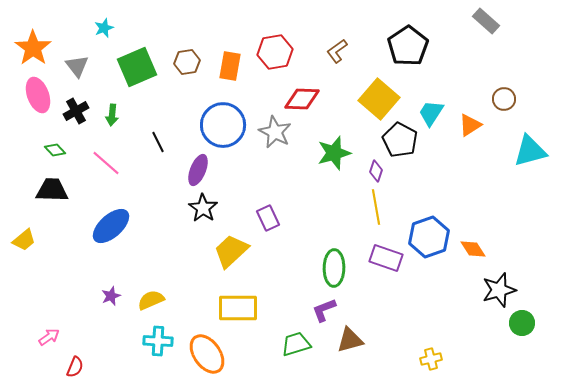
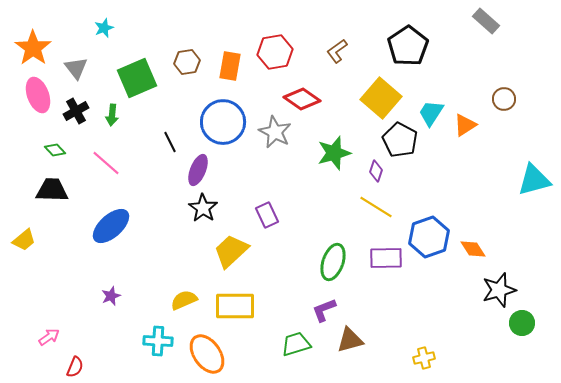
gray triangle at (77, 66): moved 1 px left, 2 px down
green square at (137, 67): moved 11 px down
red diamond at (302, 99): rotated 33 degrees clockwise
yellow square at (379, 99): moved 2 px right, 1 px up
blue circle at (223, 125): moved 3 px up
orange triangle at (470, 125): moved 5 px left
black line at (158, 142): moved 12 px right
cyan triangle at (530, 151): moved 4 px right, 29 px down
yellow line at (376, 207): rotated 48 degrees counterclockwise
purple rectangle at (268, 218): moved 1 px left, 3 px up
purple rectangle at (386, 258): rotated 20 degrees counterclockwise
green ellipse at (334, 268): moved 1 px left, 6 px up; rotated 18 degrees clockwise
yellow semicircle at (151, 300): moved 33 px right
yellow rectangle at (238, 308): moved 3 px left, 2 px up
yellow cross at (431, 359): moved 7 px left, 1 px up
